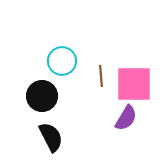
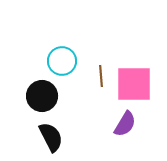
purple semicircle: moved 1 px left, 6 px down
